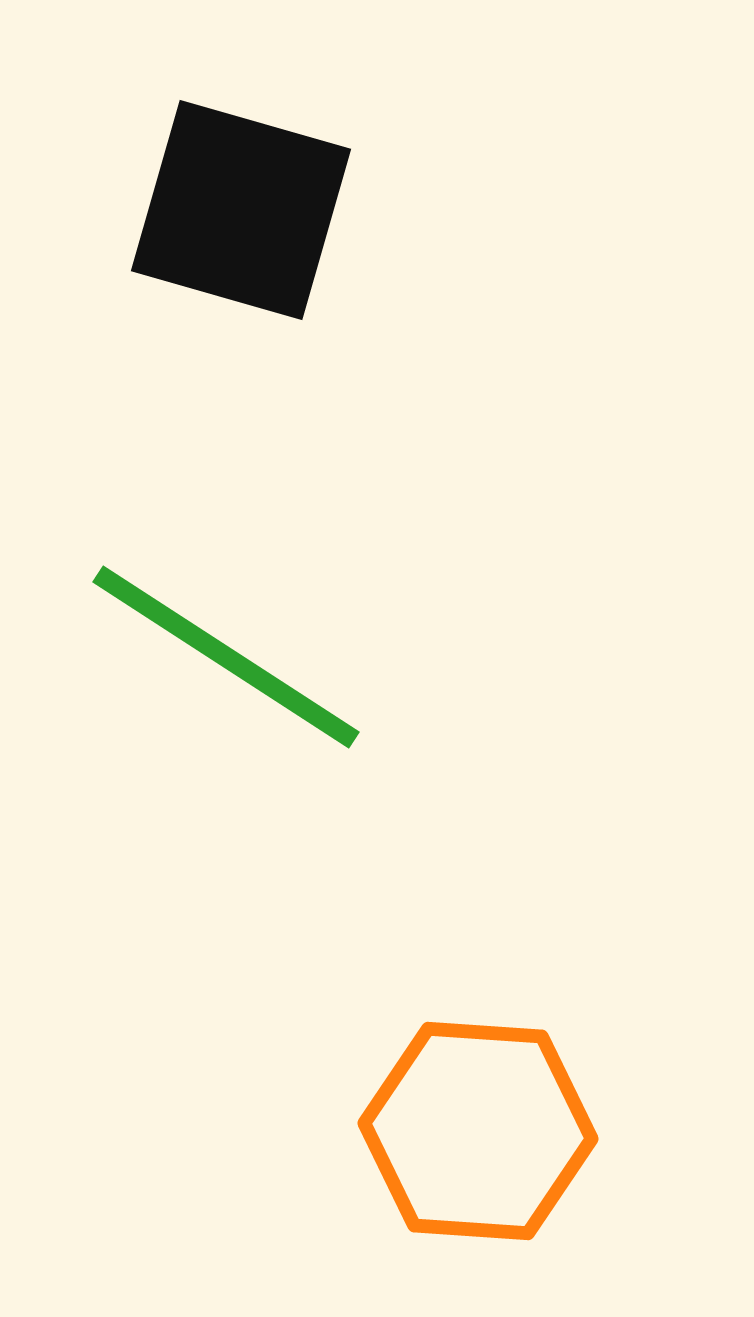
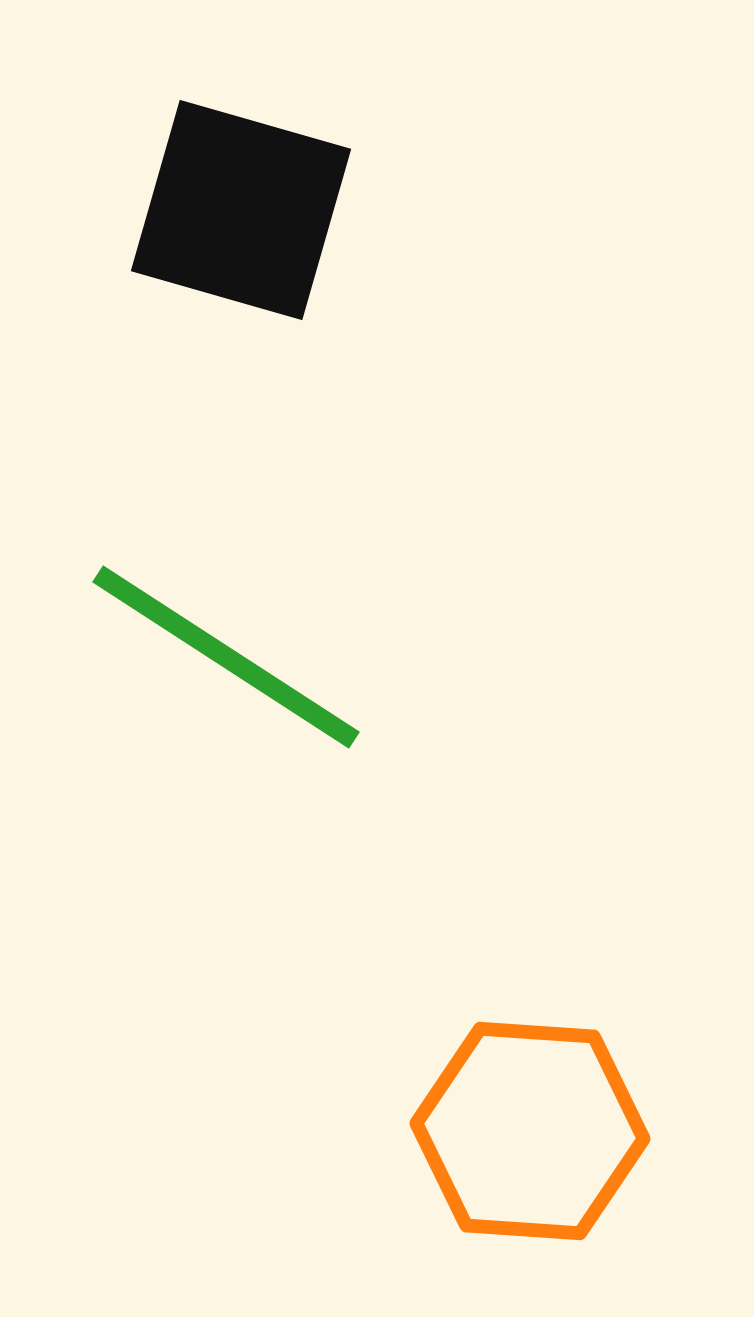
orange hexagon: moved 52 px right
